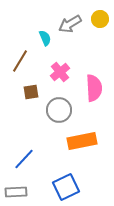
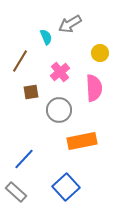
yellow circle: moved 34 px down
cyan semicircle: moved 1 px right, 1 px up
blue square: rotated 16 degrees counterclockwise
gray rectangle: rotated 45 degrees clockwise
